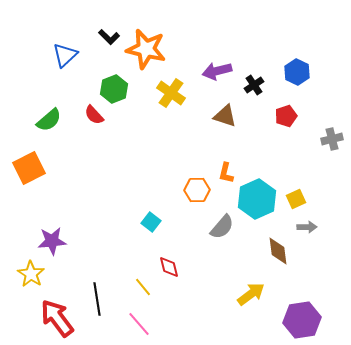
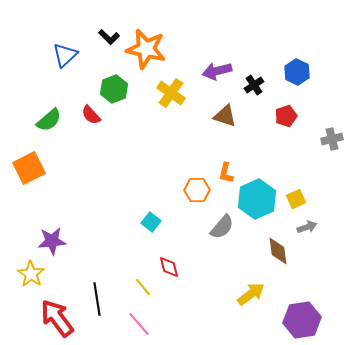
red semicircle: moved 3 px left
gray arrow: rotated 18 degrees counterclockwise
